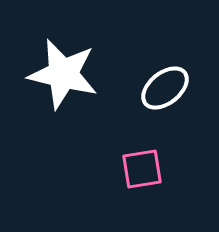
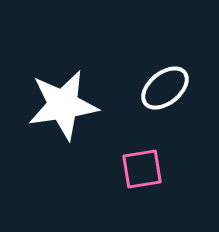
white star: moved 31 px down; rotated 22 degrees counterclockwise
